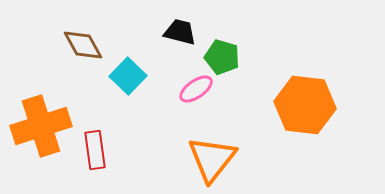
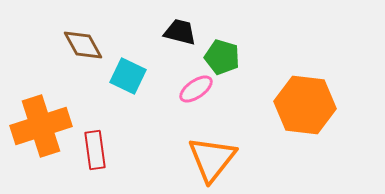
cyan square: rotated 18 degrees counterclockwise
